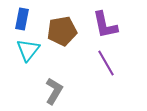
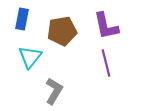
purple L-shape: moved 1 px right, 1 px down
cyan triangle: moved 2 px right, 7 px down
purple line: rotated 16 degrees clockwise
